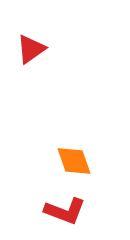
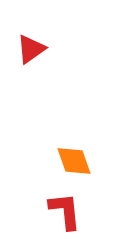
red L-shape: rotated 117 degrees counterclockwise
